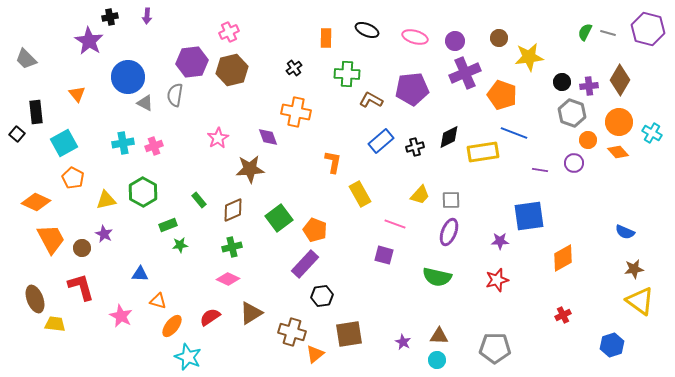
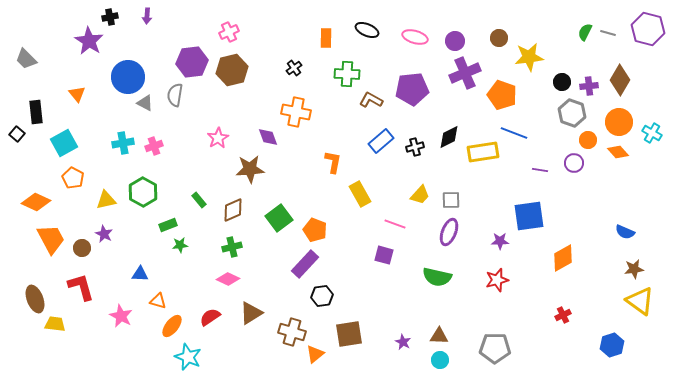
cyan circle at (437, 360): moved 3 px right
